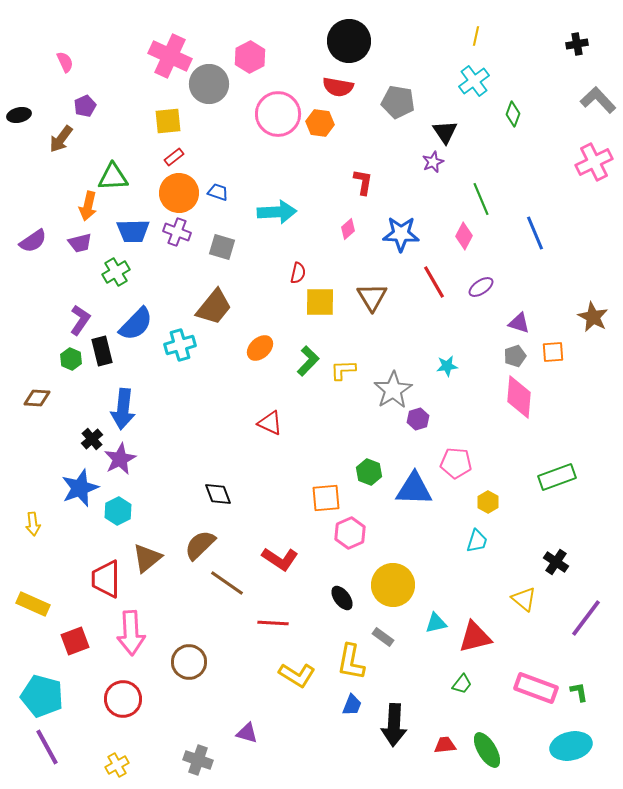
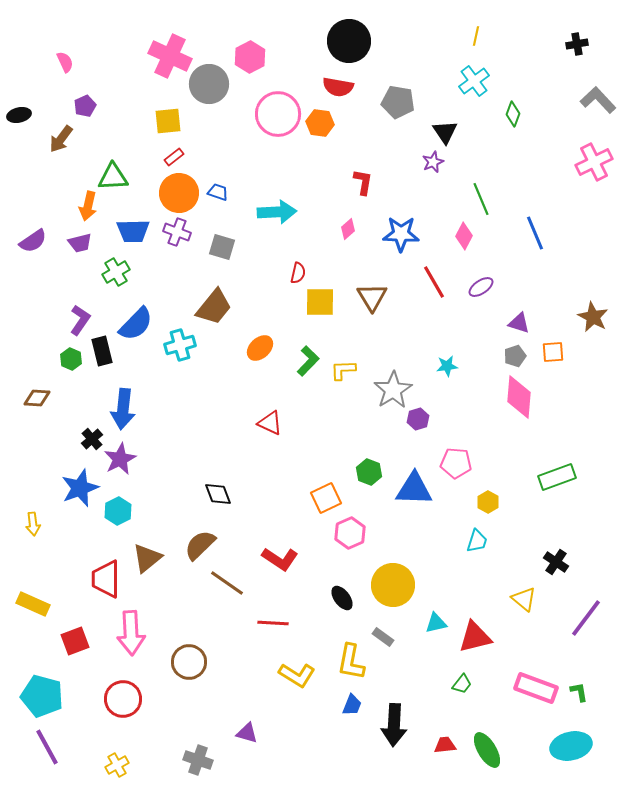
orange square at (326, 498): rotated 20 degrees counterclockwise
